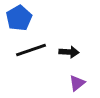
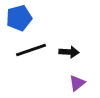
blue pentagon: rotated 15 degrees clockwise
